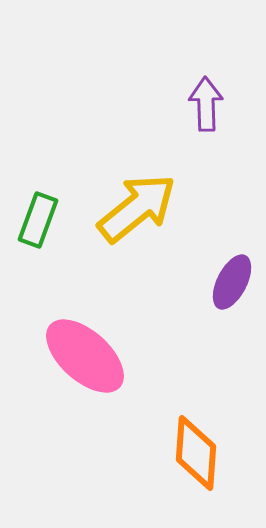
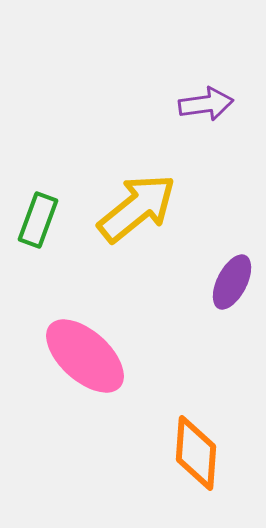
purple arrow: rotated 84 degrees clockwise
